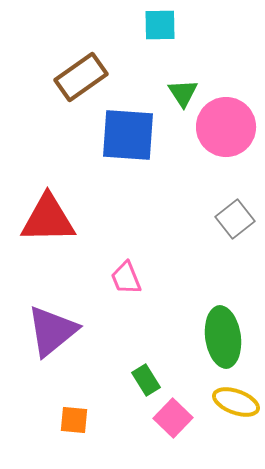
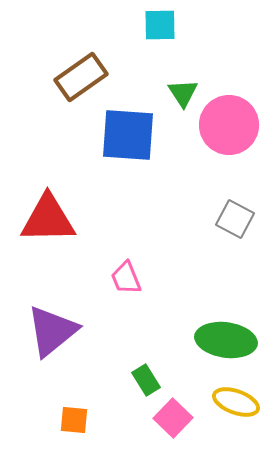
pink circle: moved 3 px right, 2 px up
gray square: rotated 24 degrees counterclockwise
green ellipse: moved 3 px right, 3 px down; rotated 74 degrees counterclockwise
